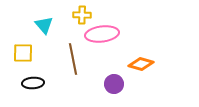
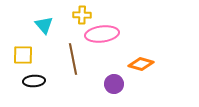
yellow square: moved 2 px down
black ellipse: moved 1 px right, 2 px up
